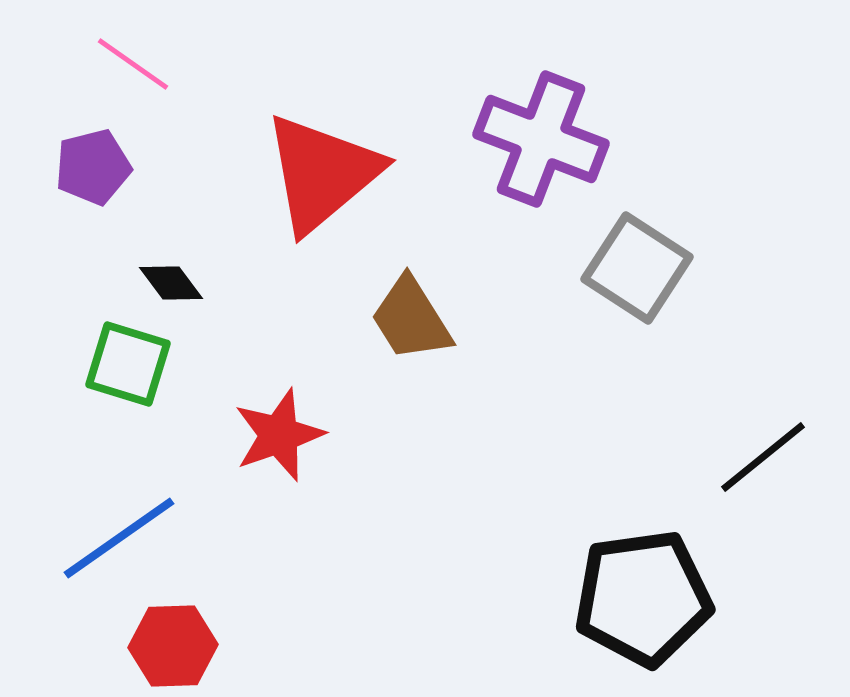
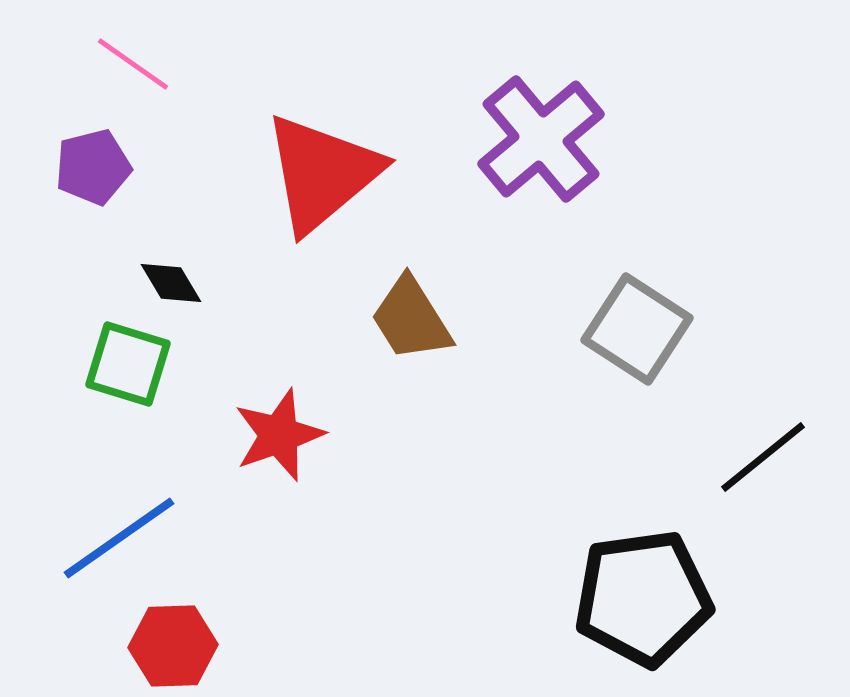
purple cross: rotated 29 degrees clockwise
gray square: moved 61 px down
black diamond: rotated 6 degrees clockwise
